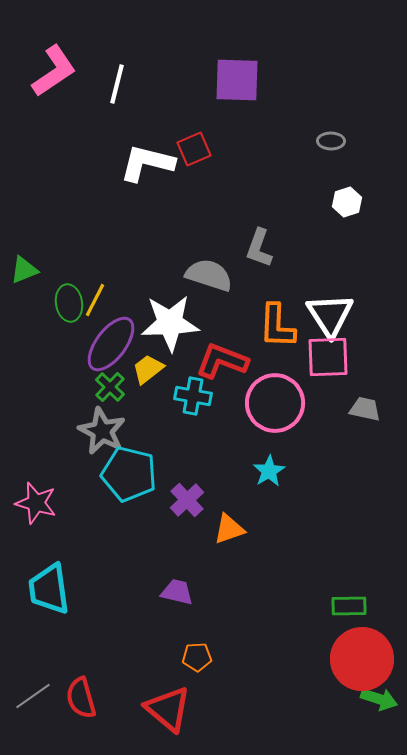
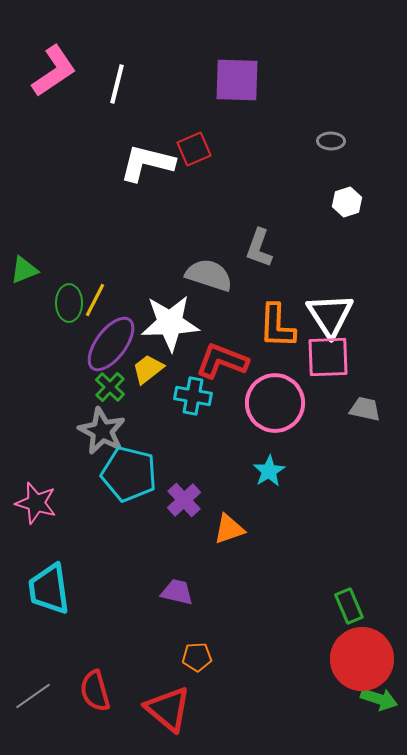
green ellipse: rotated 9 degrees clockwise
purple cross: moved 3 px left
green rectangle: rotated 68 degrees clockwise
red semicircle: moved 14 px right, 7 px up
